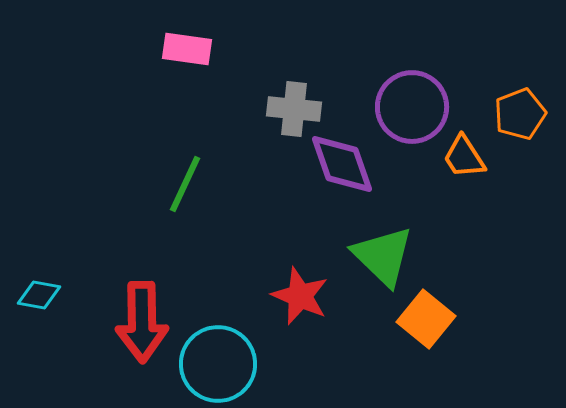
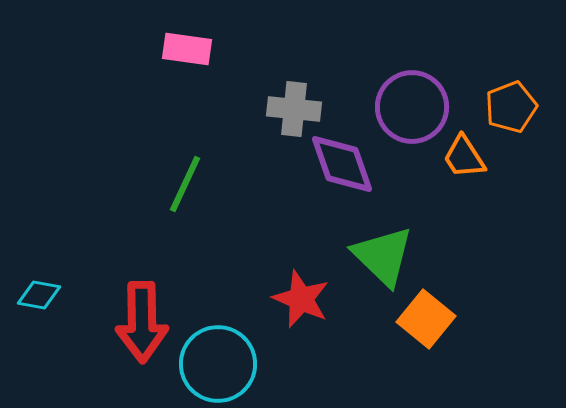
orange pentagon: moved 9 px left, 7 px up
red star: moved 1 px right, 3 px down
